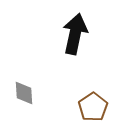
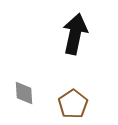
brown pentagon: moved 20 px left, 3 px up
